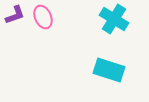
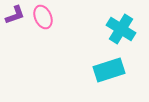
cyan cross: moved 7 px right, 10 px down
cyan rectangle: rotated 36 degrees counterclockwise
